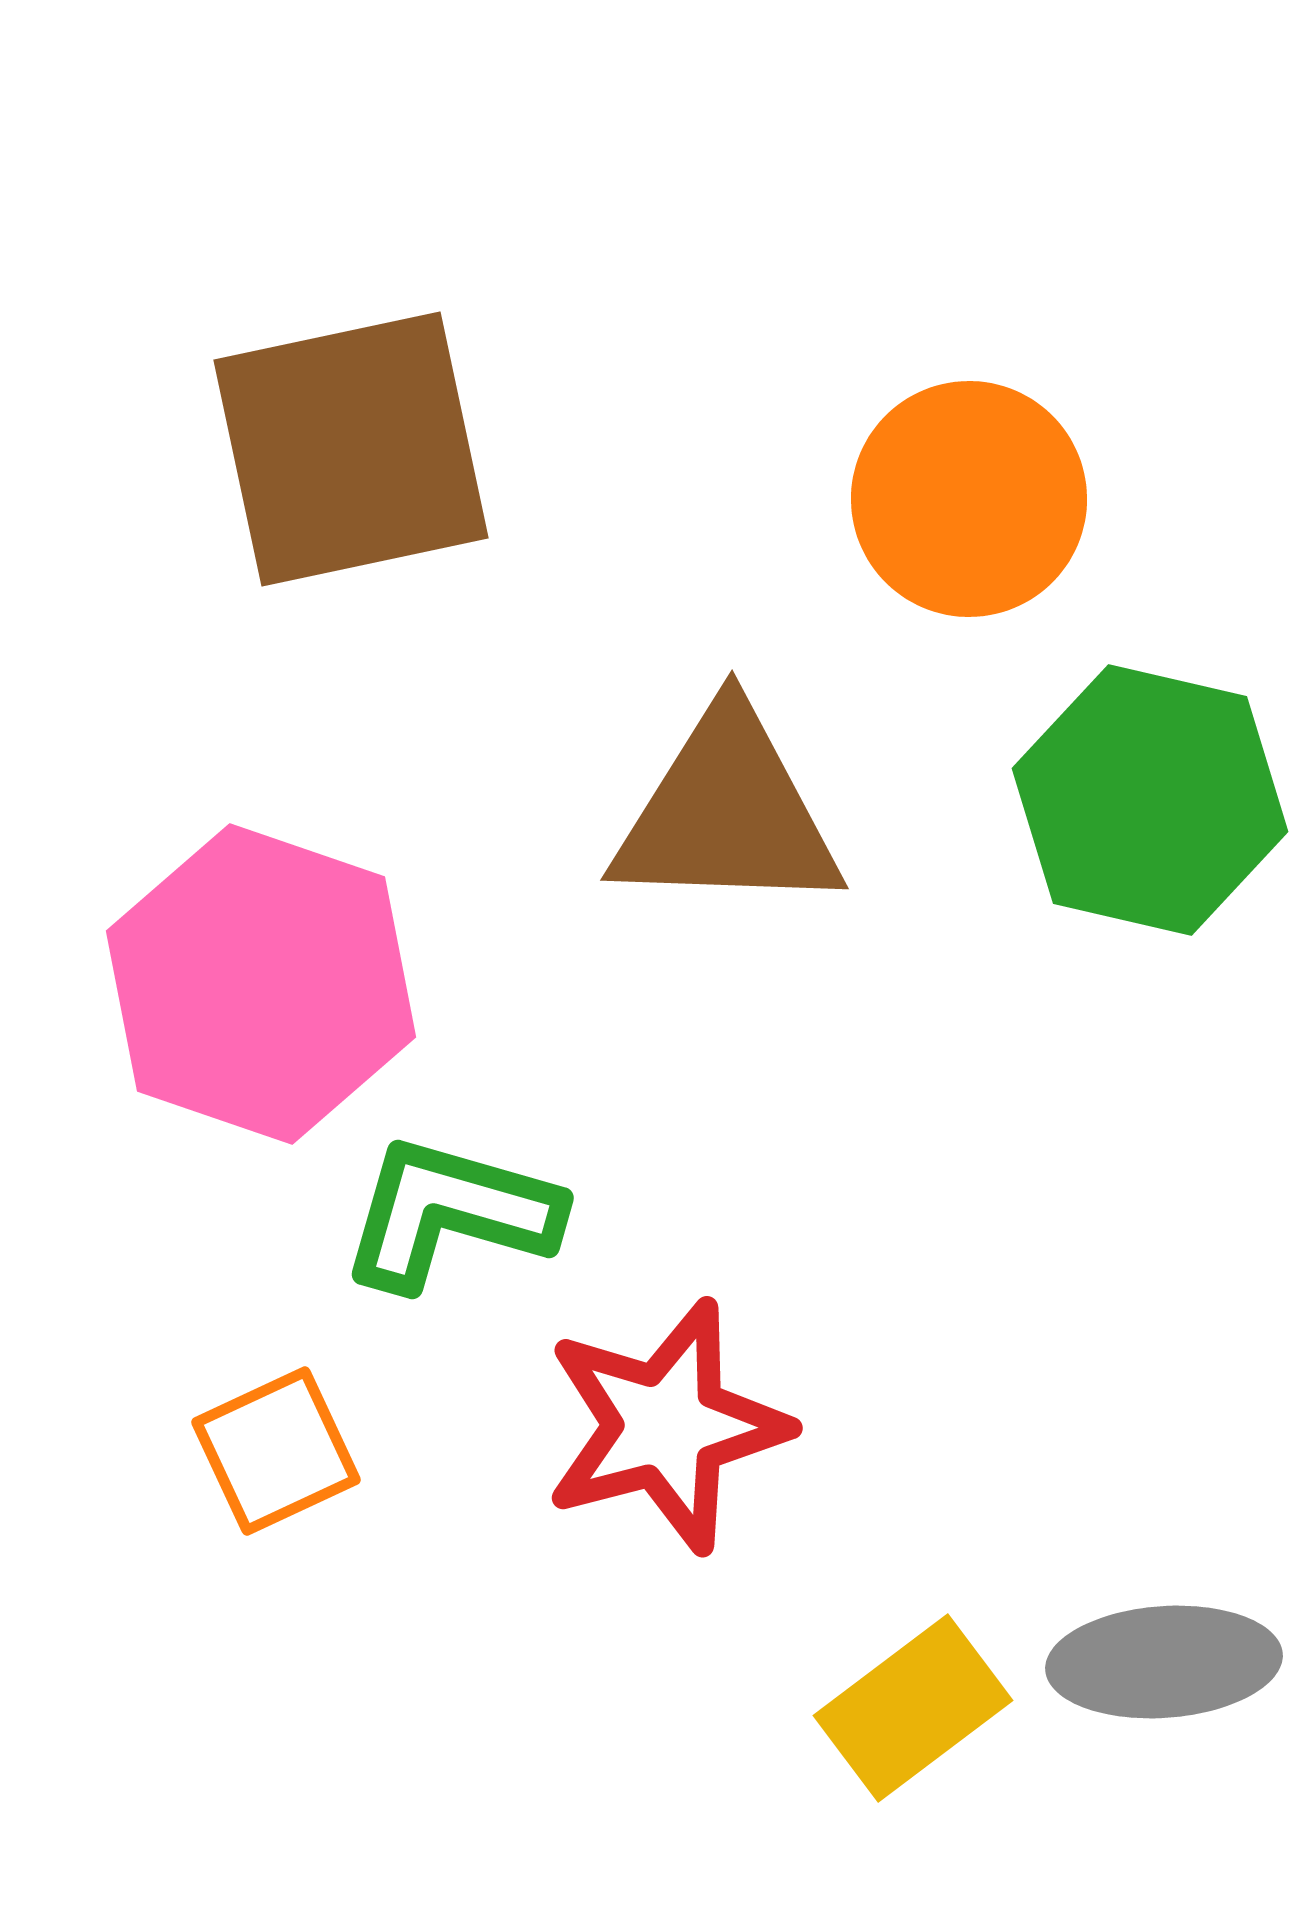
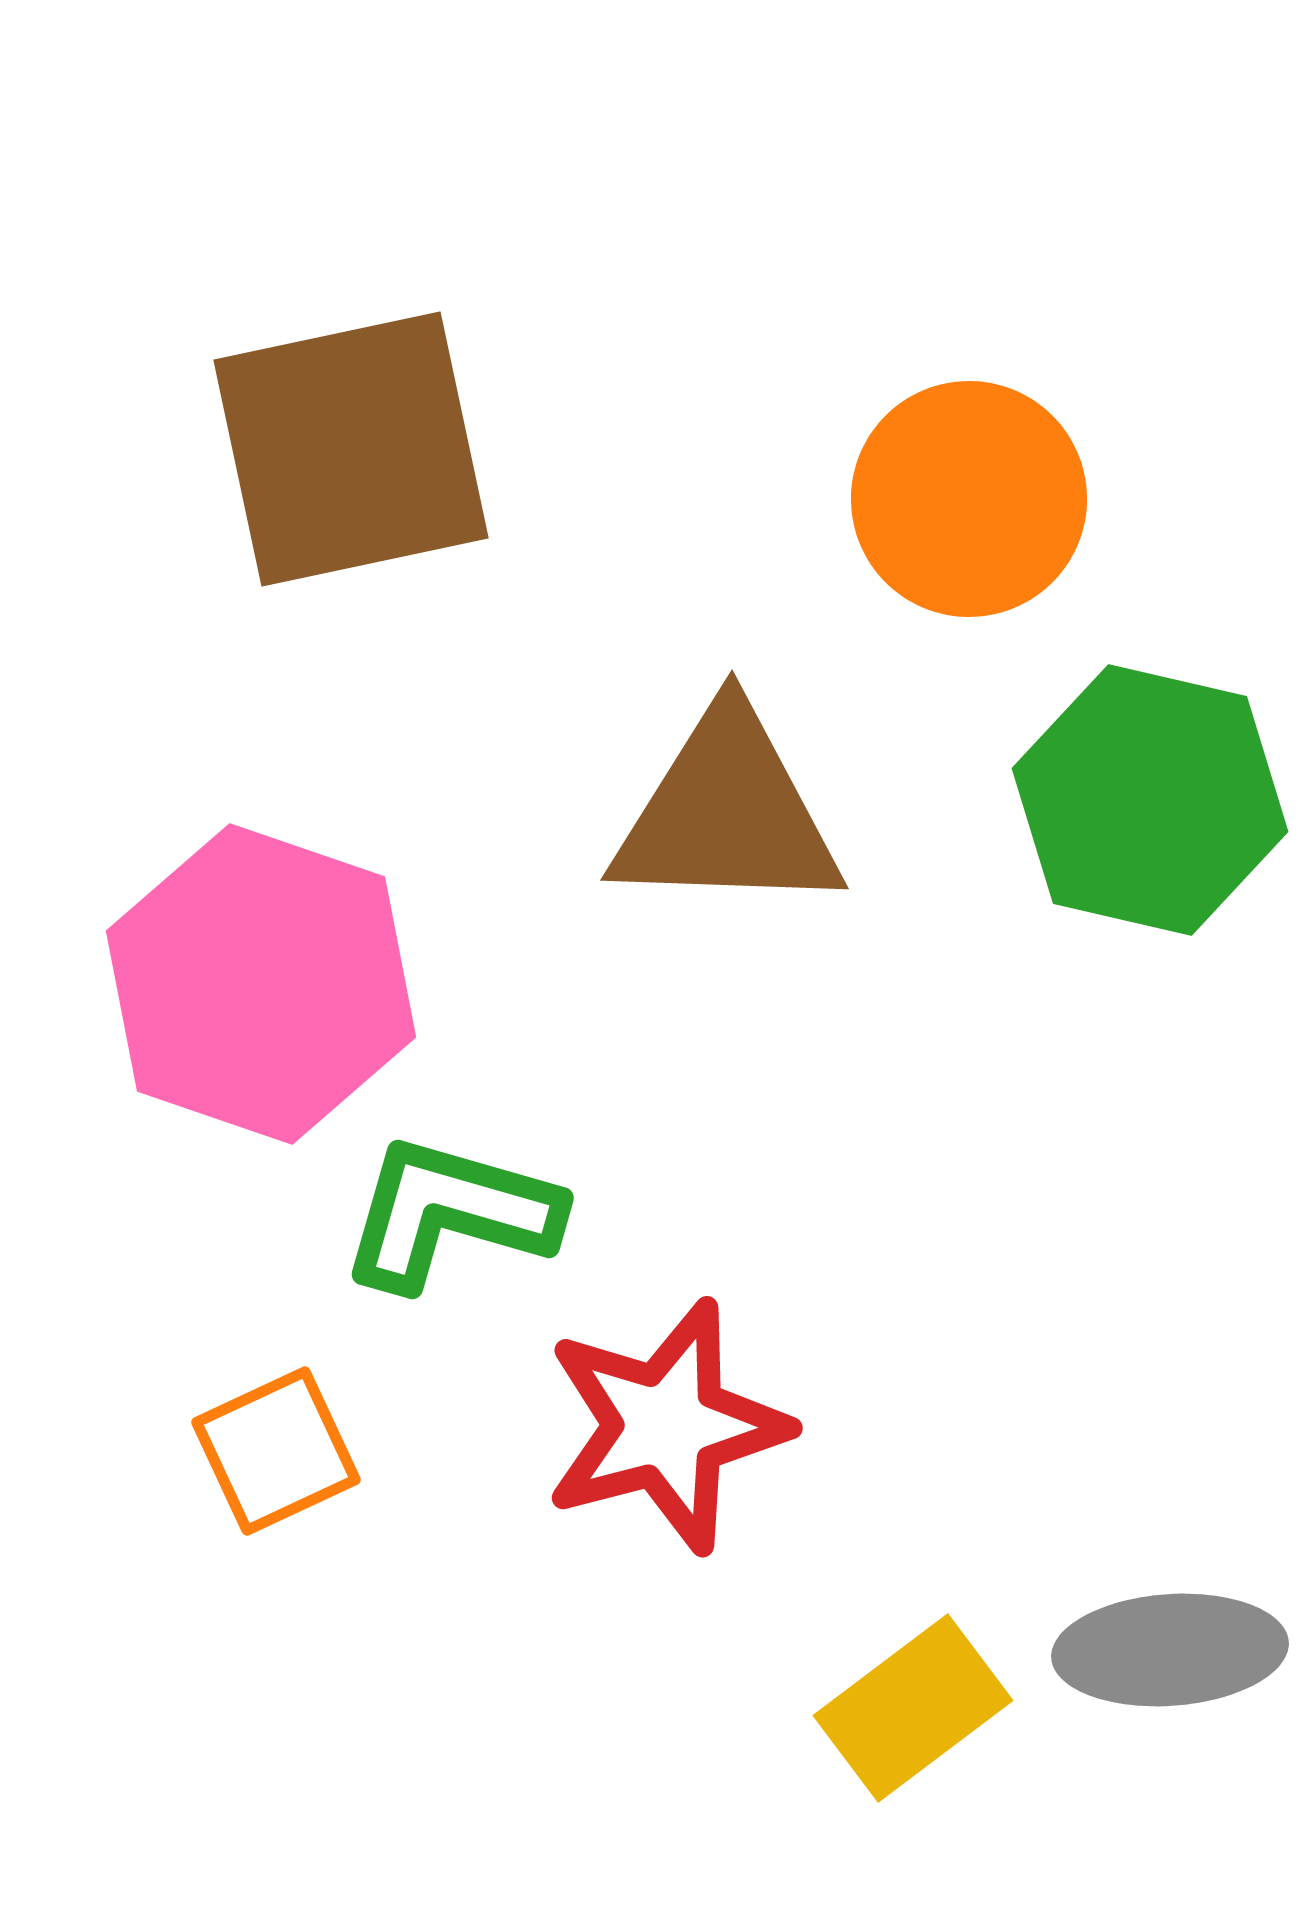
gray ellipse: moved 6 px right, 12 px up
